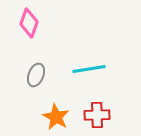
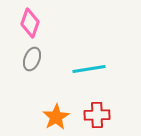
pink diamond: moved 1 px right
gray ellipse: moved 4 px left, 16 px up
orange star: rotated 12 degrees clockwise
